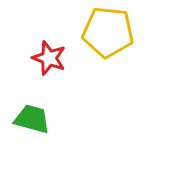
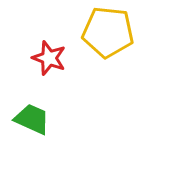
green trapezoid: rotated 9 degrees clockwise
